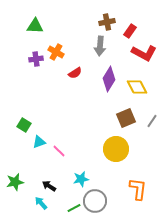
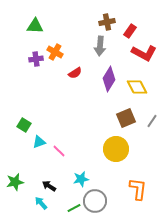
orange cross: moved 1 px left
